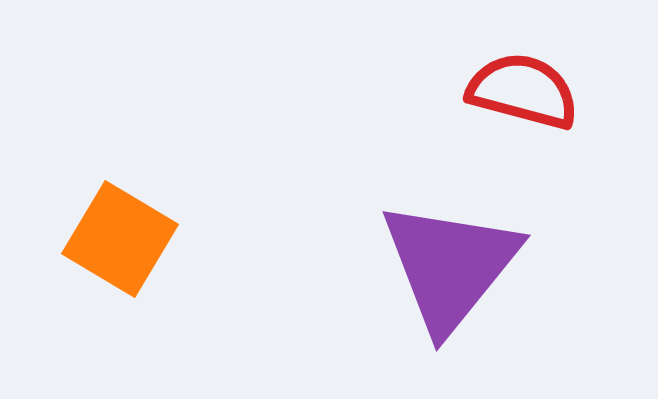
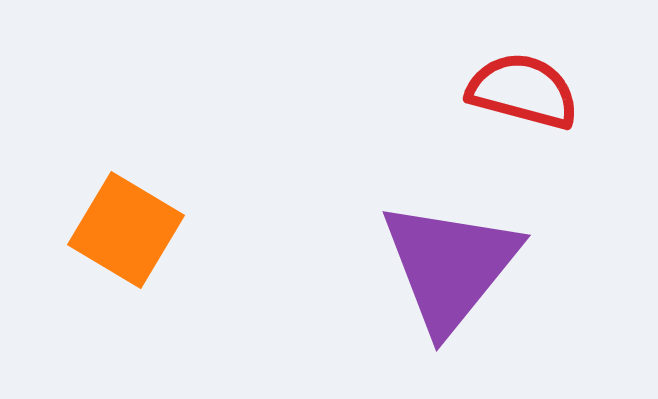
orange square: moved 6 px right, 9 px up
